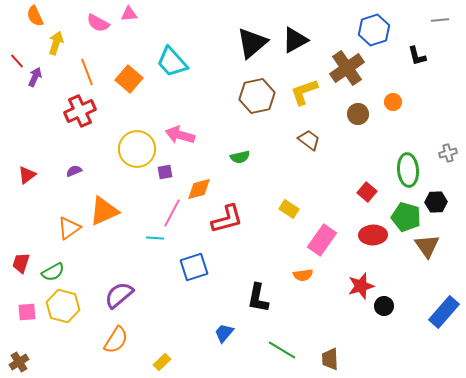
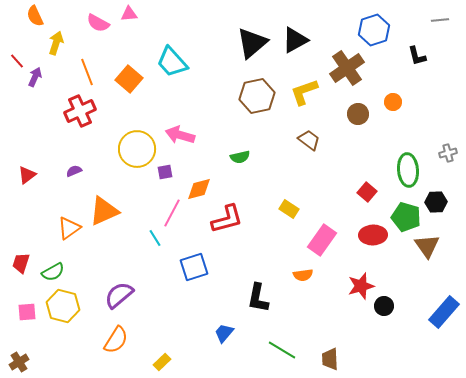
cyan line at (155, 238): rotated 54 degrees clockwise
